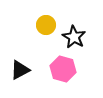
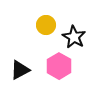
pink hexagon: moved 4 px left, 3 px up; rotated 15 degrees clockwise
